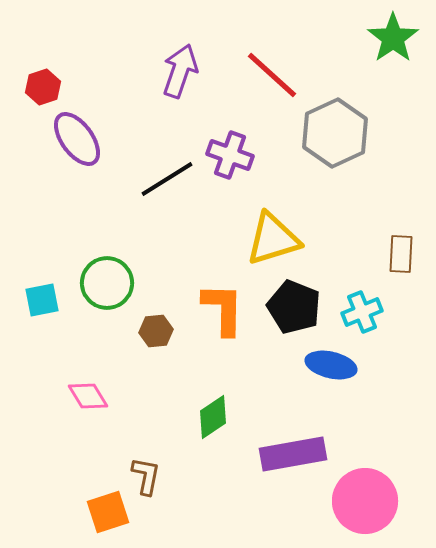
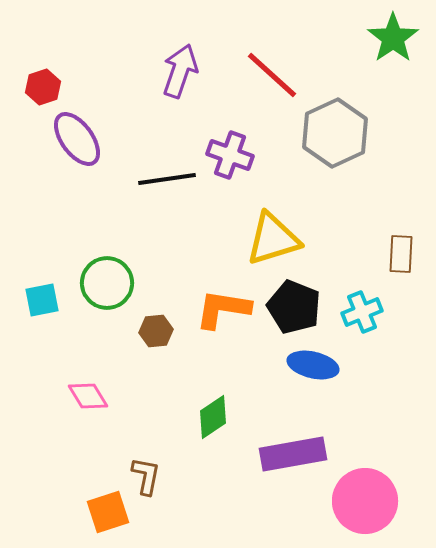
black line: rotated 24 degrees clockwise
orange L-shape: rotated 82 degrees counterclockwise
blue ellipse: moved 18 px left
